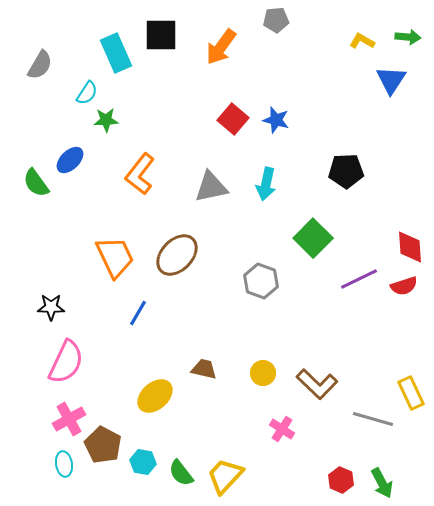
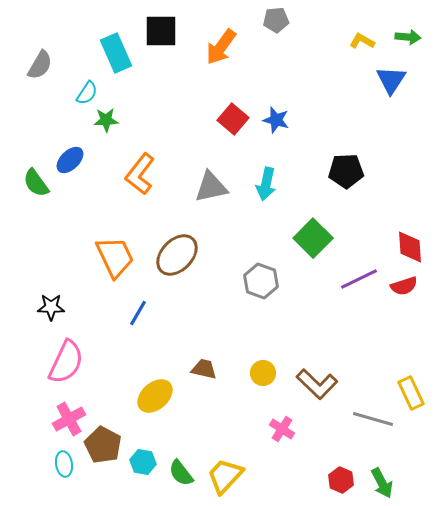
black square at (161, 35): moved 4 px up
